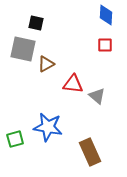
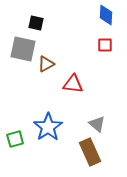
gray triangle: moved 28 px down
blue star: rotated 28 degrees clockwise
